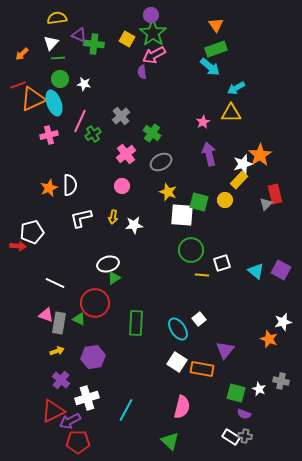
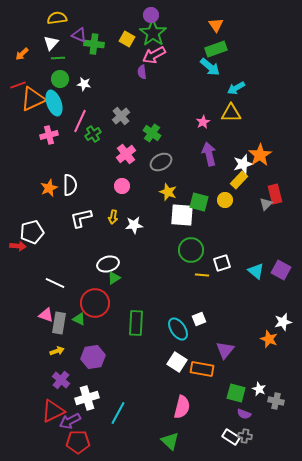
white square at (199, 319): rotated 16 degrees clockwise
gray cross at (281, 381): moved 5 px left, 20 px down
cyan line at (126, 410): moved 8 px left, 3 px down
